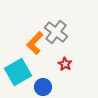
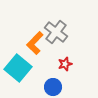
red star: rotated 24 degrees clockwise
cyan square: moved 4 px up; rotated 20 degrees counterclockwise
blue circle: moved 10 px right
